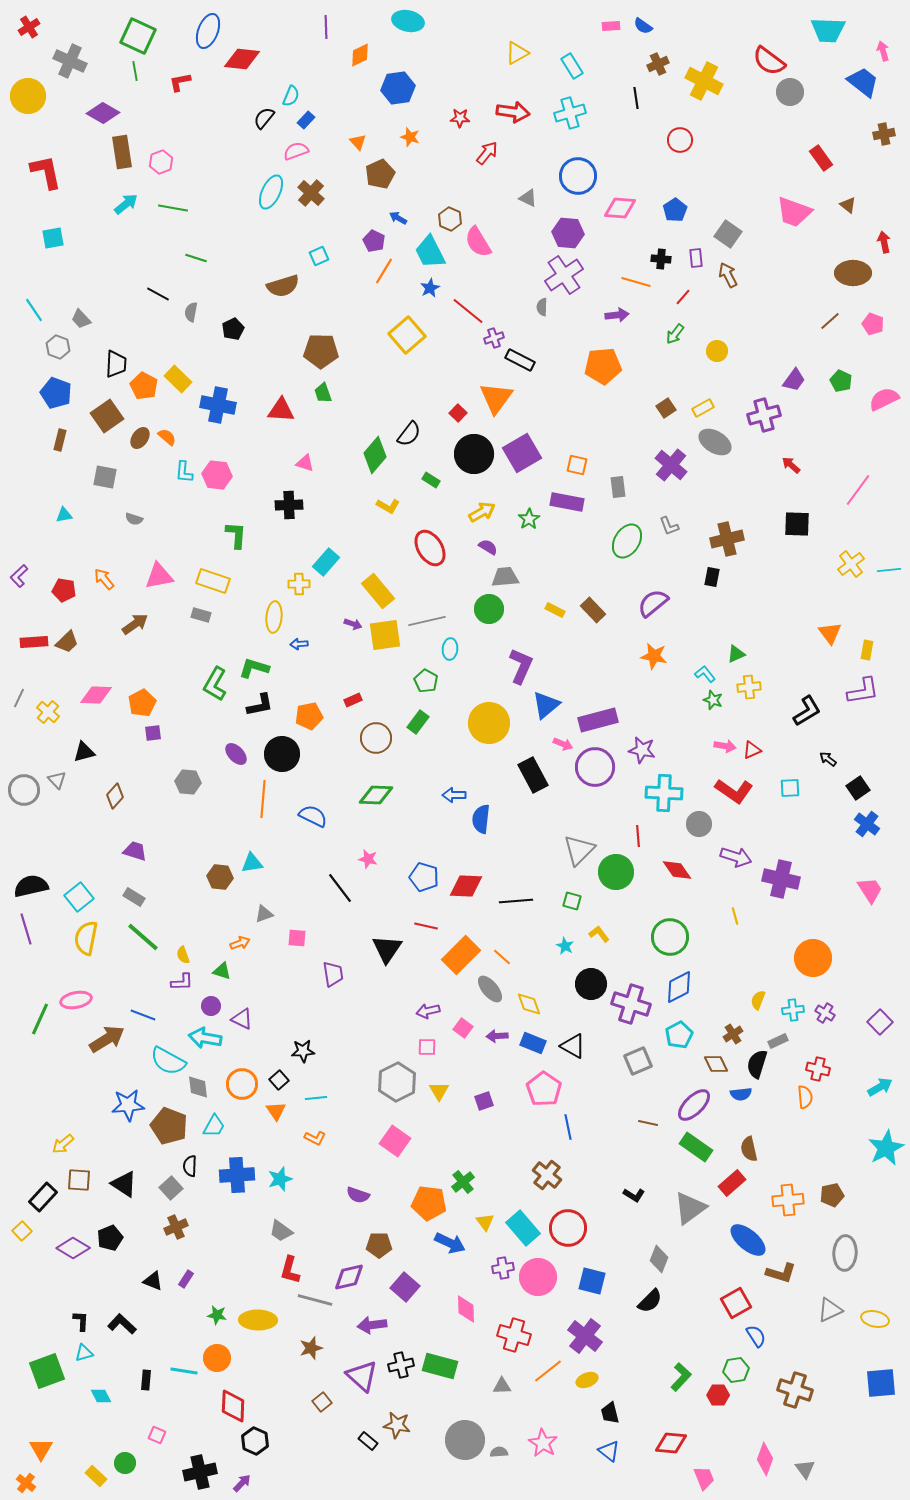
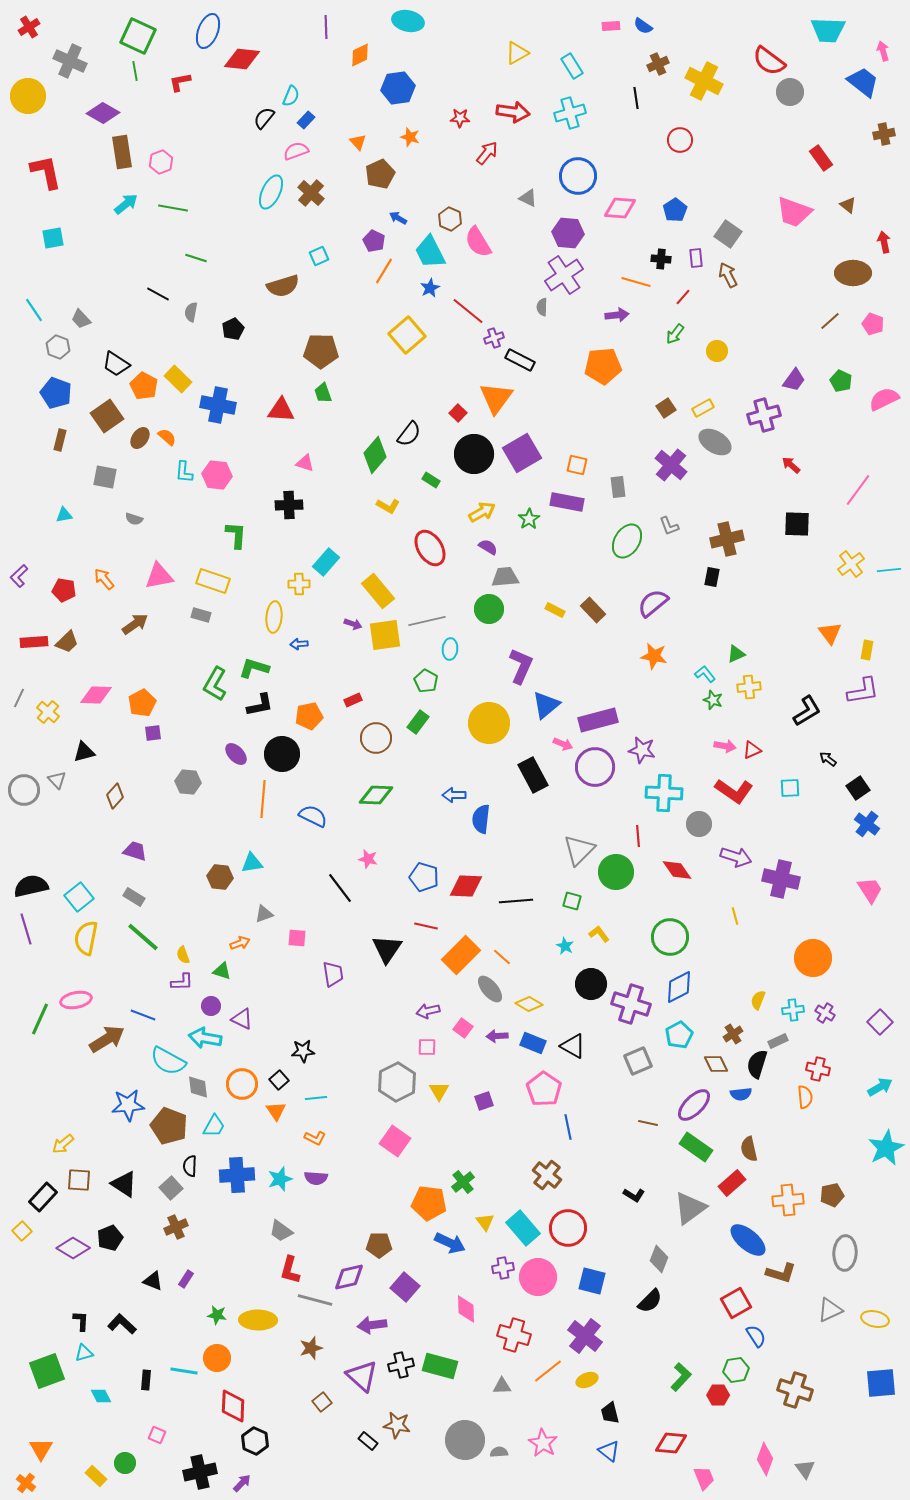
black trapezoid at (116, 364): rotated 120 degrees clockwise
yellow diamond at (529, 1004): rotated 40 degrees counterclockwise
purple semicircle at (358, 1195): moved 42 px left, 17 px up; rotated 15 degrees counterclockwise
